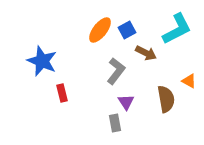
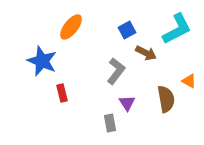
orange ellipse: moved 29 px left, 3 px up
purple triangle: moved 1 px right, 1 px down
gray rectangle: moved 5 px left
